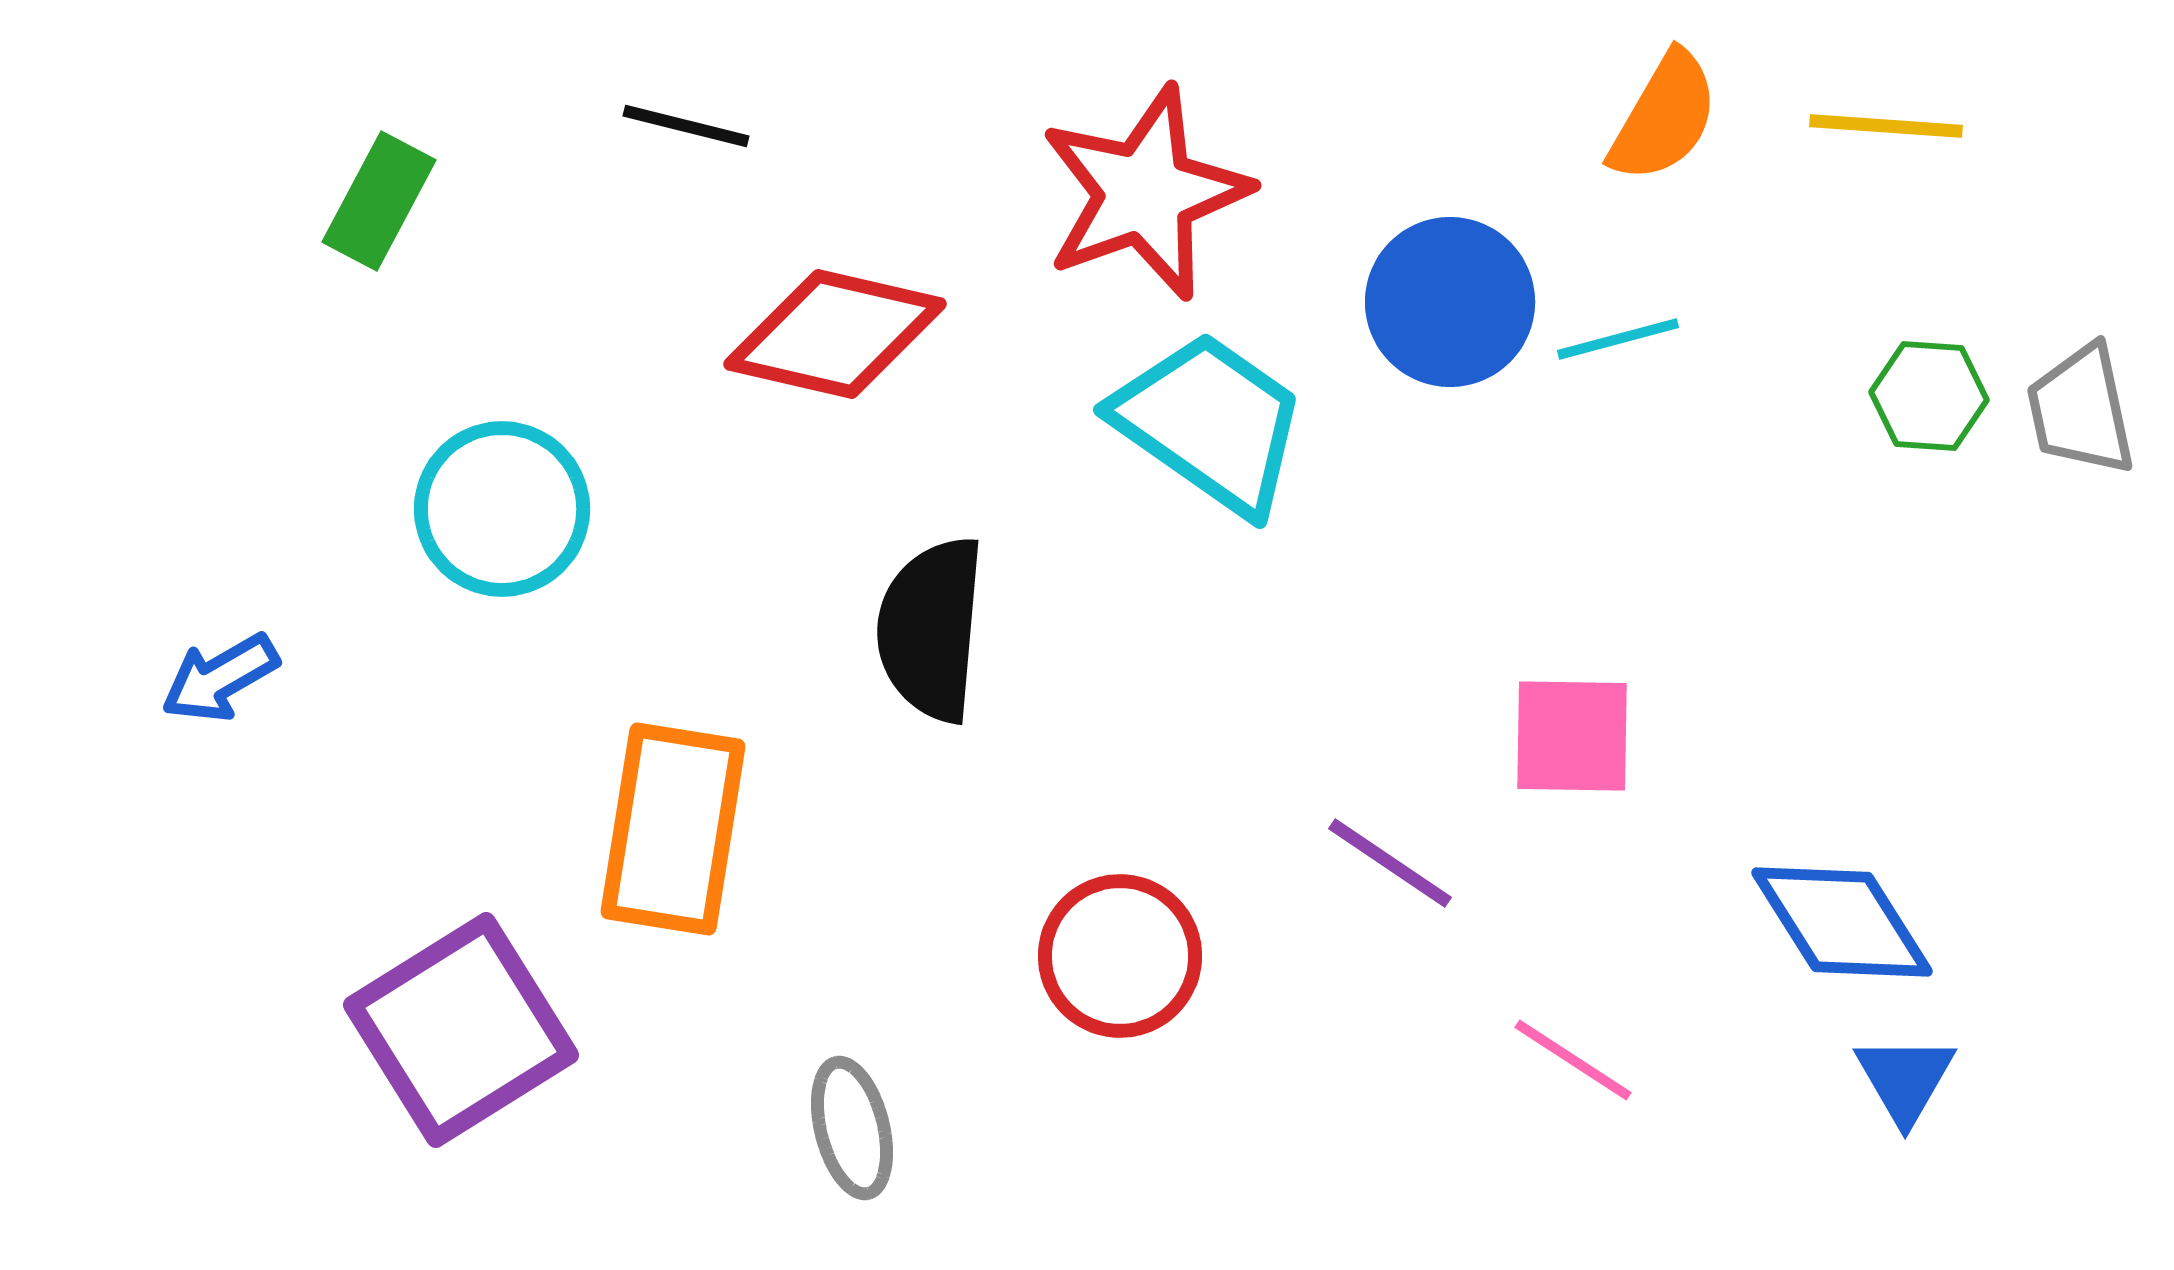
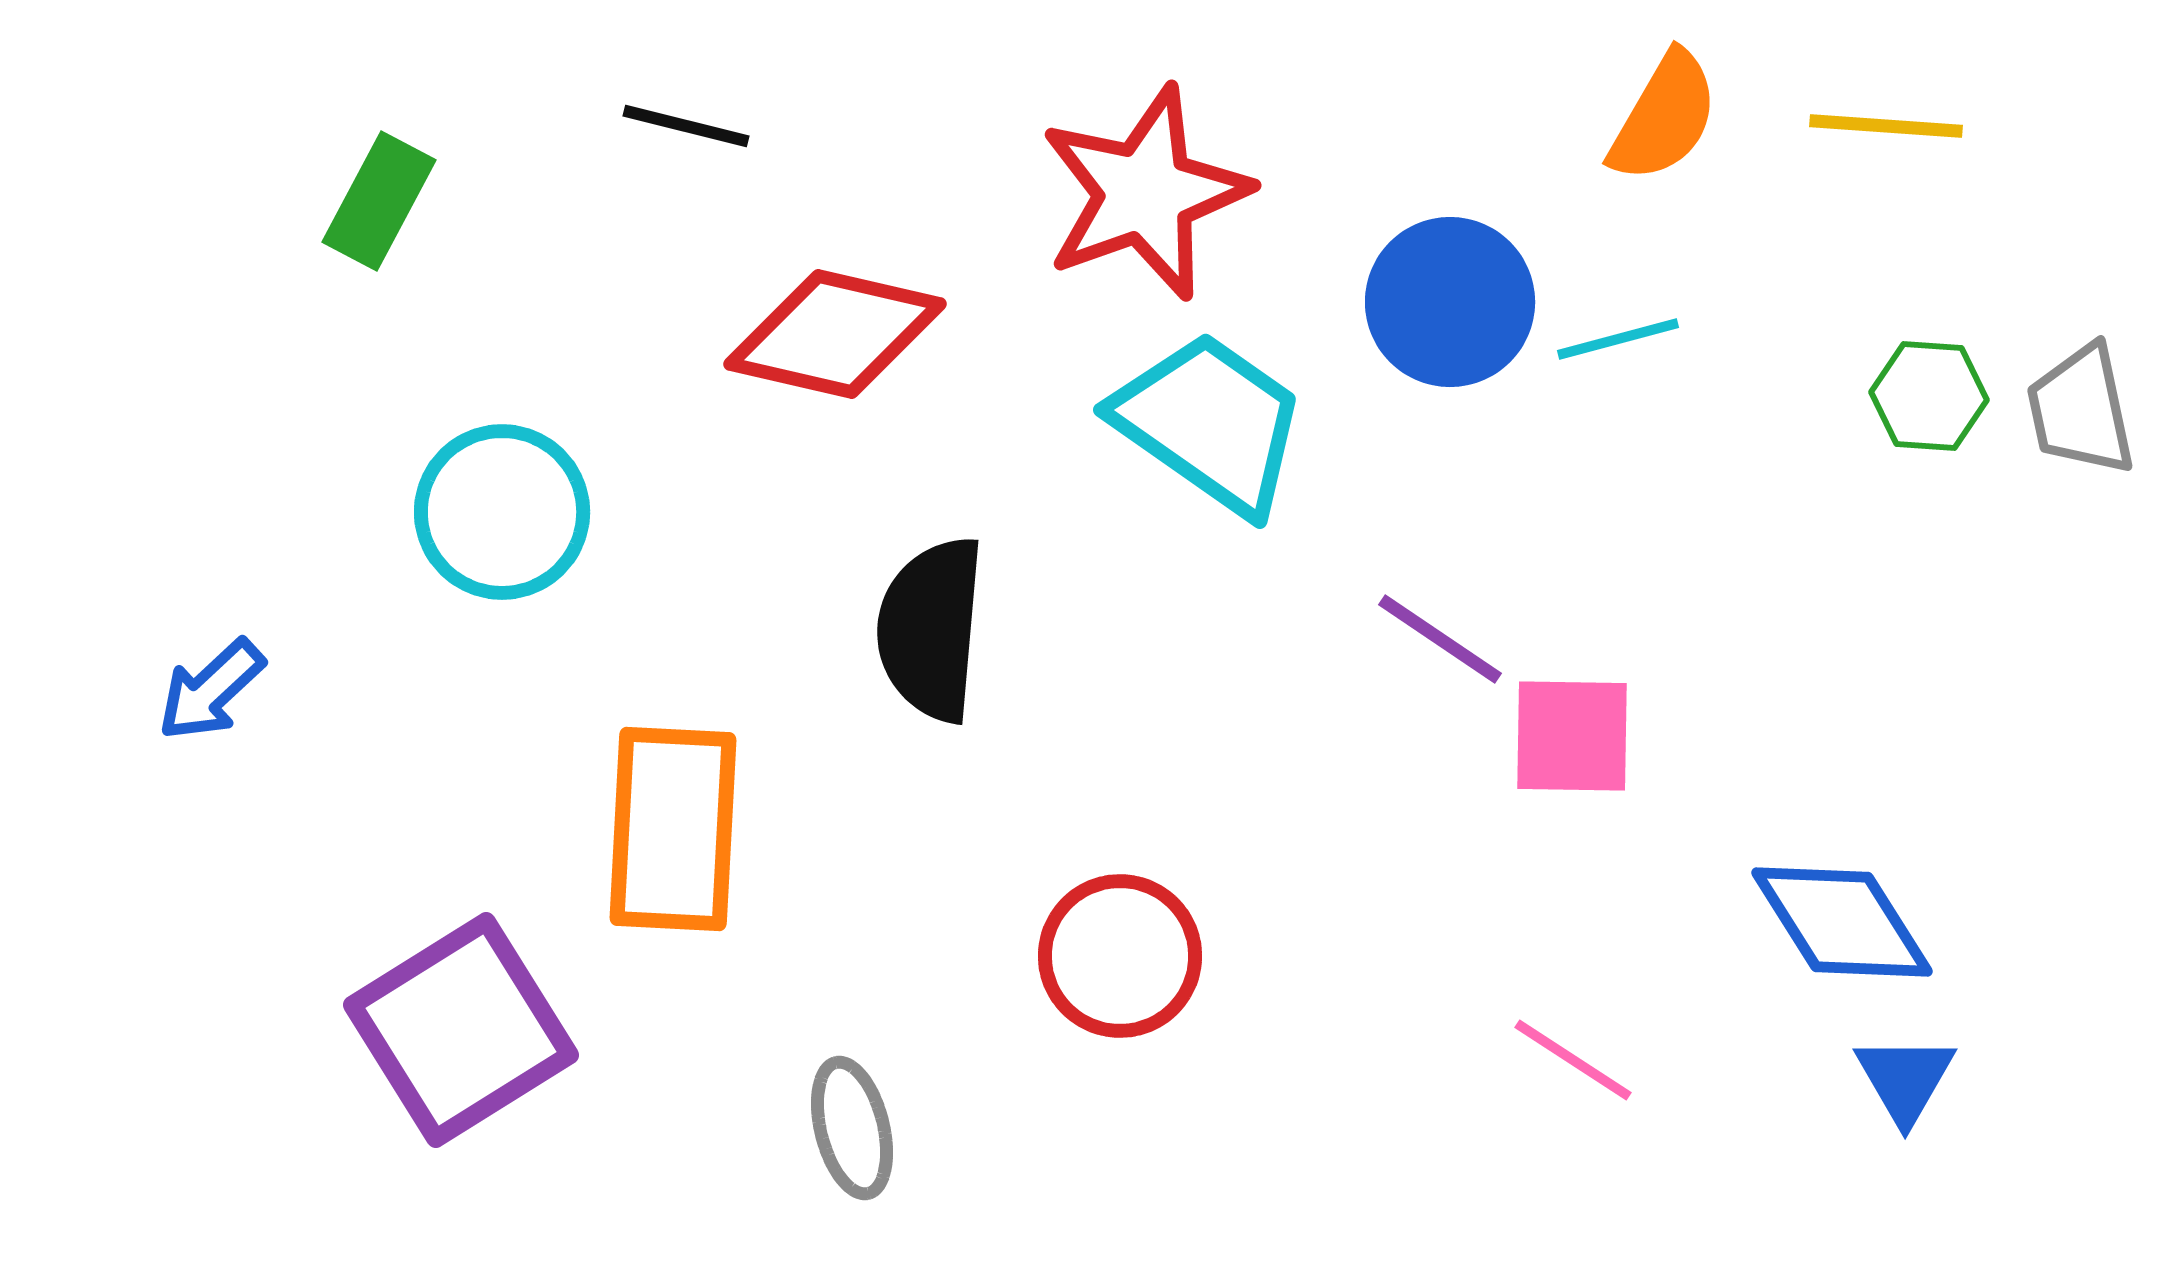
cyan circle: moved 3 px down
blue arrow: moved 9 px left, 12 px down; rotated 13 degrees counterclockwise
orange rectangle: rotated 6 degrees counterclockwise
purple line: moved 50 px right, 224 px up
